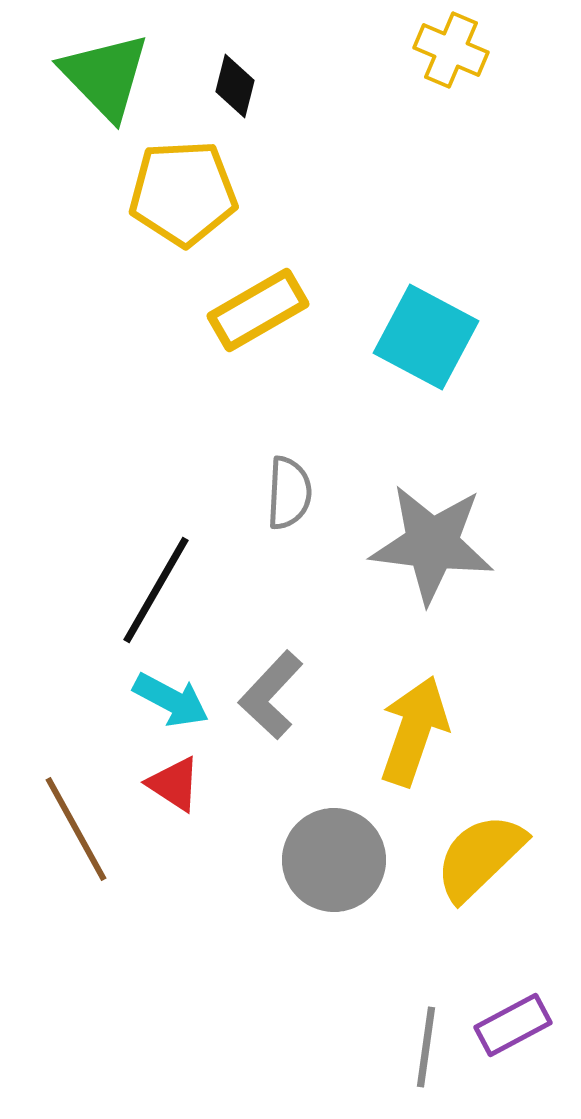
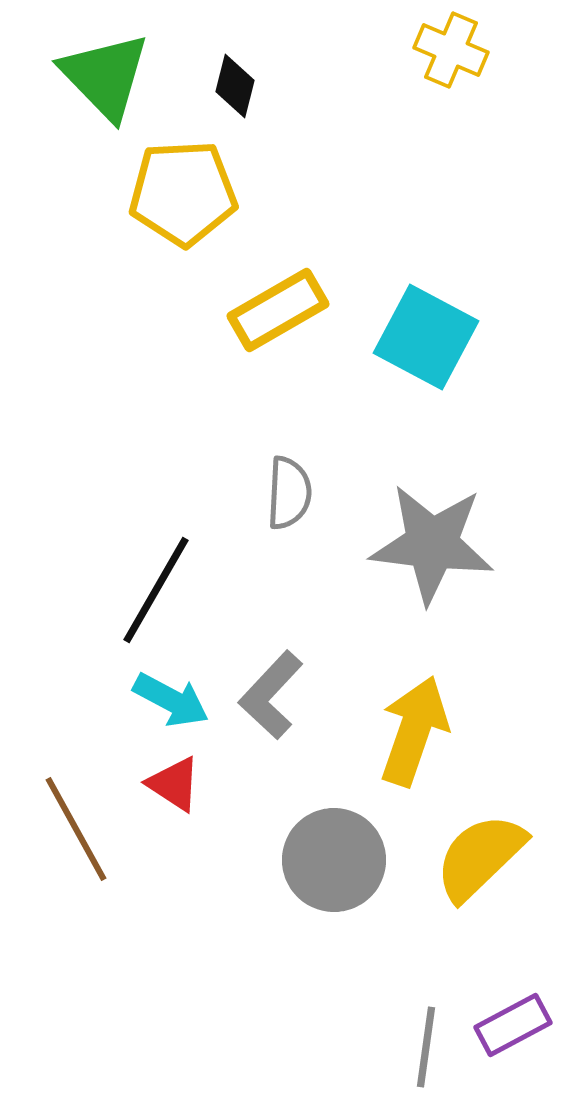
yellow rectangle: moved 20 px right
